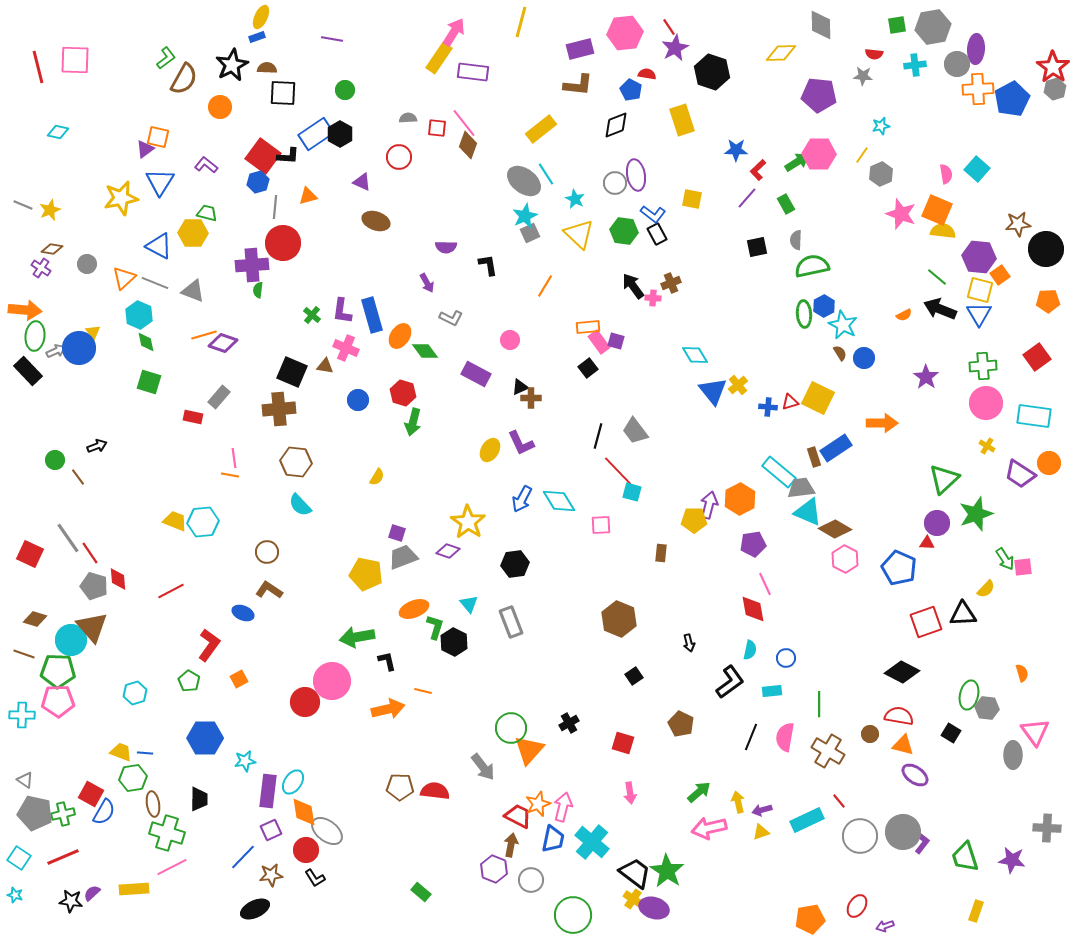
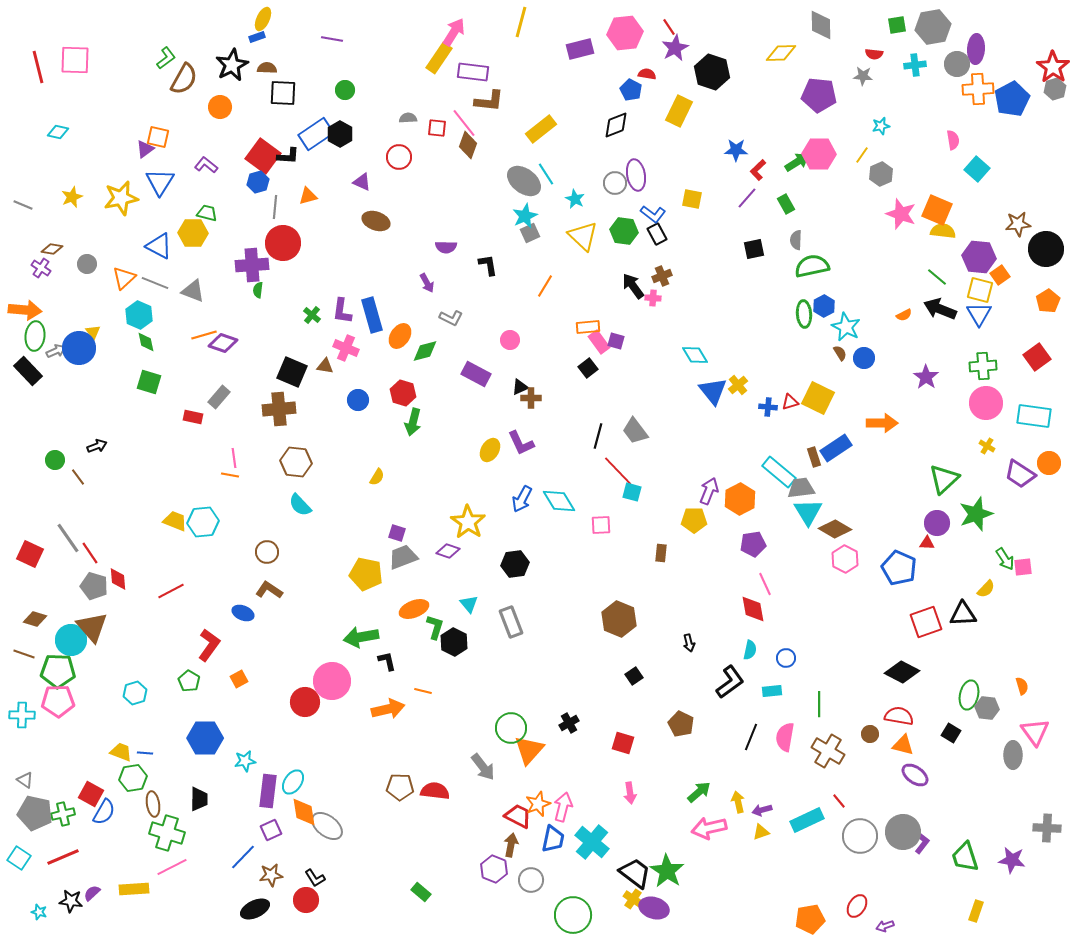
yellow ellipse at (261, 17): moved 2 px right, 2 px down
brown L-shape at (578, 85): moved 89 px left, 16 px down
yellow rectangle at (682, 120): moved 3 px left, 9 px up; rotated 44 degrees clockwise
pink semicircle at (946, 174): moved 7 px right, 34 px up
yellow star at (50, 210): moved 22 px right, 13 px up
yellow triangle at (579, 234): moved 4 px right, 2 px down
black square at (757, 247): moved 3 px left, 2 px down
brown cross at (671, 283): moved 9 px left, 7 px up
orange pentagon at (1048, 301): rotated 30 degrees counterclockwise
cyan star at (843, 325): moved 3 px right, 2 px down
green diamond at (425, 351): rotated 68 degrees counterclockwise
purple arrow at (709, 505): moved 14 px up; rotated 8 degrees clockwise
cyan triangle at (808, 512): rotated 36 degrees clockwise
green arrow at (357, 637): moved 4 px right
orange semicircle at (1022, 673): moved 13 px down
gray ellipse at (327, 831): moved 5 px up
red circle at (306, 850): moved 50 px down
cyan star at (15, 895): moved 24 px right, 17 px down
